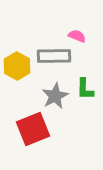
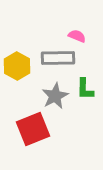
gray rectangle: moved 4 px right, 2 px down
